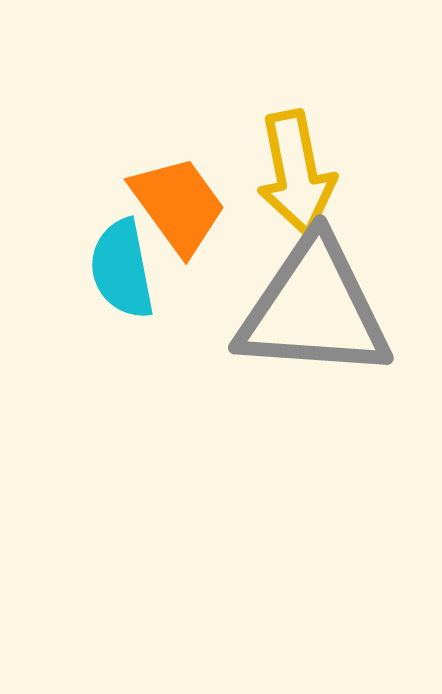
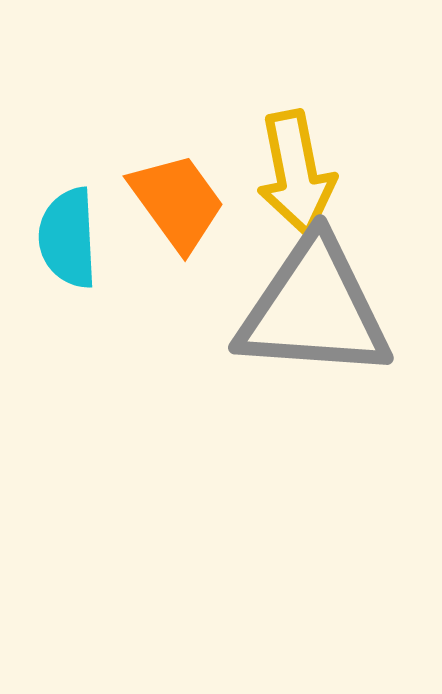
orange trapezoid: moved 1 px left, 3 px up
cyan semicircle: moved 54 px left, 31 px up; rotated 8 degrees clockwise
